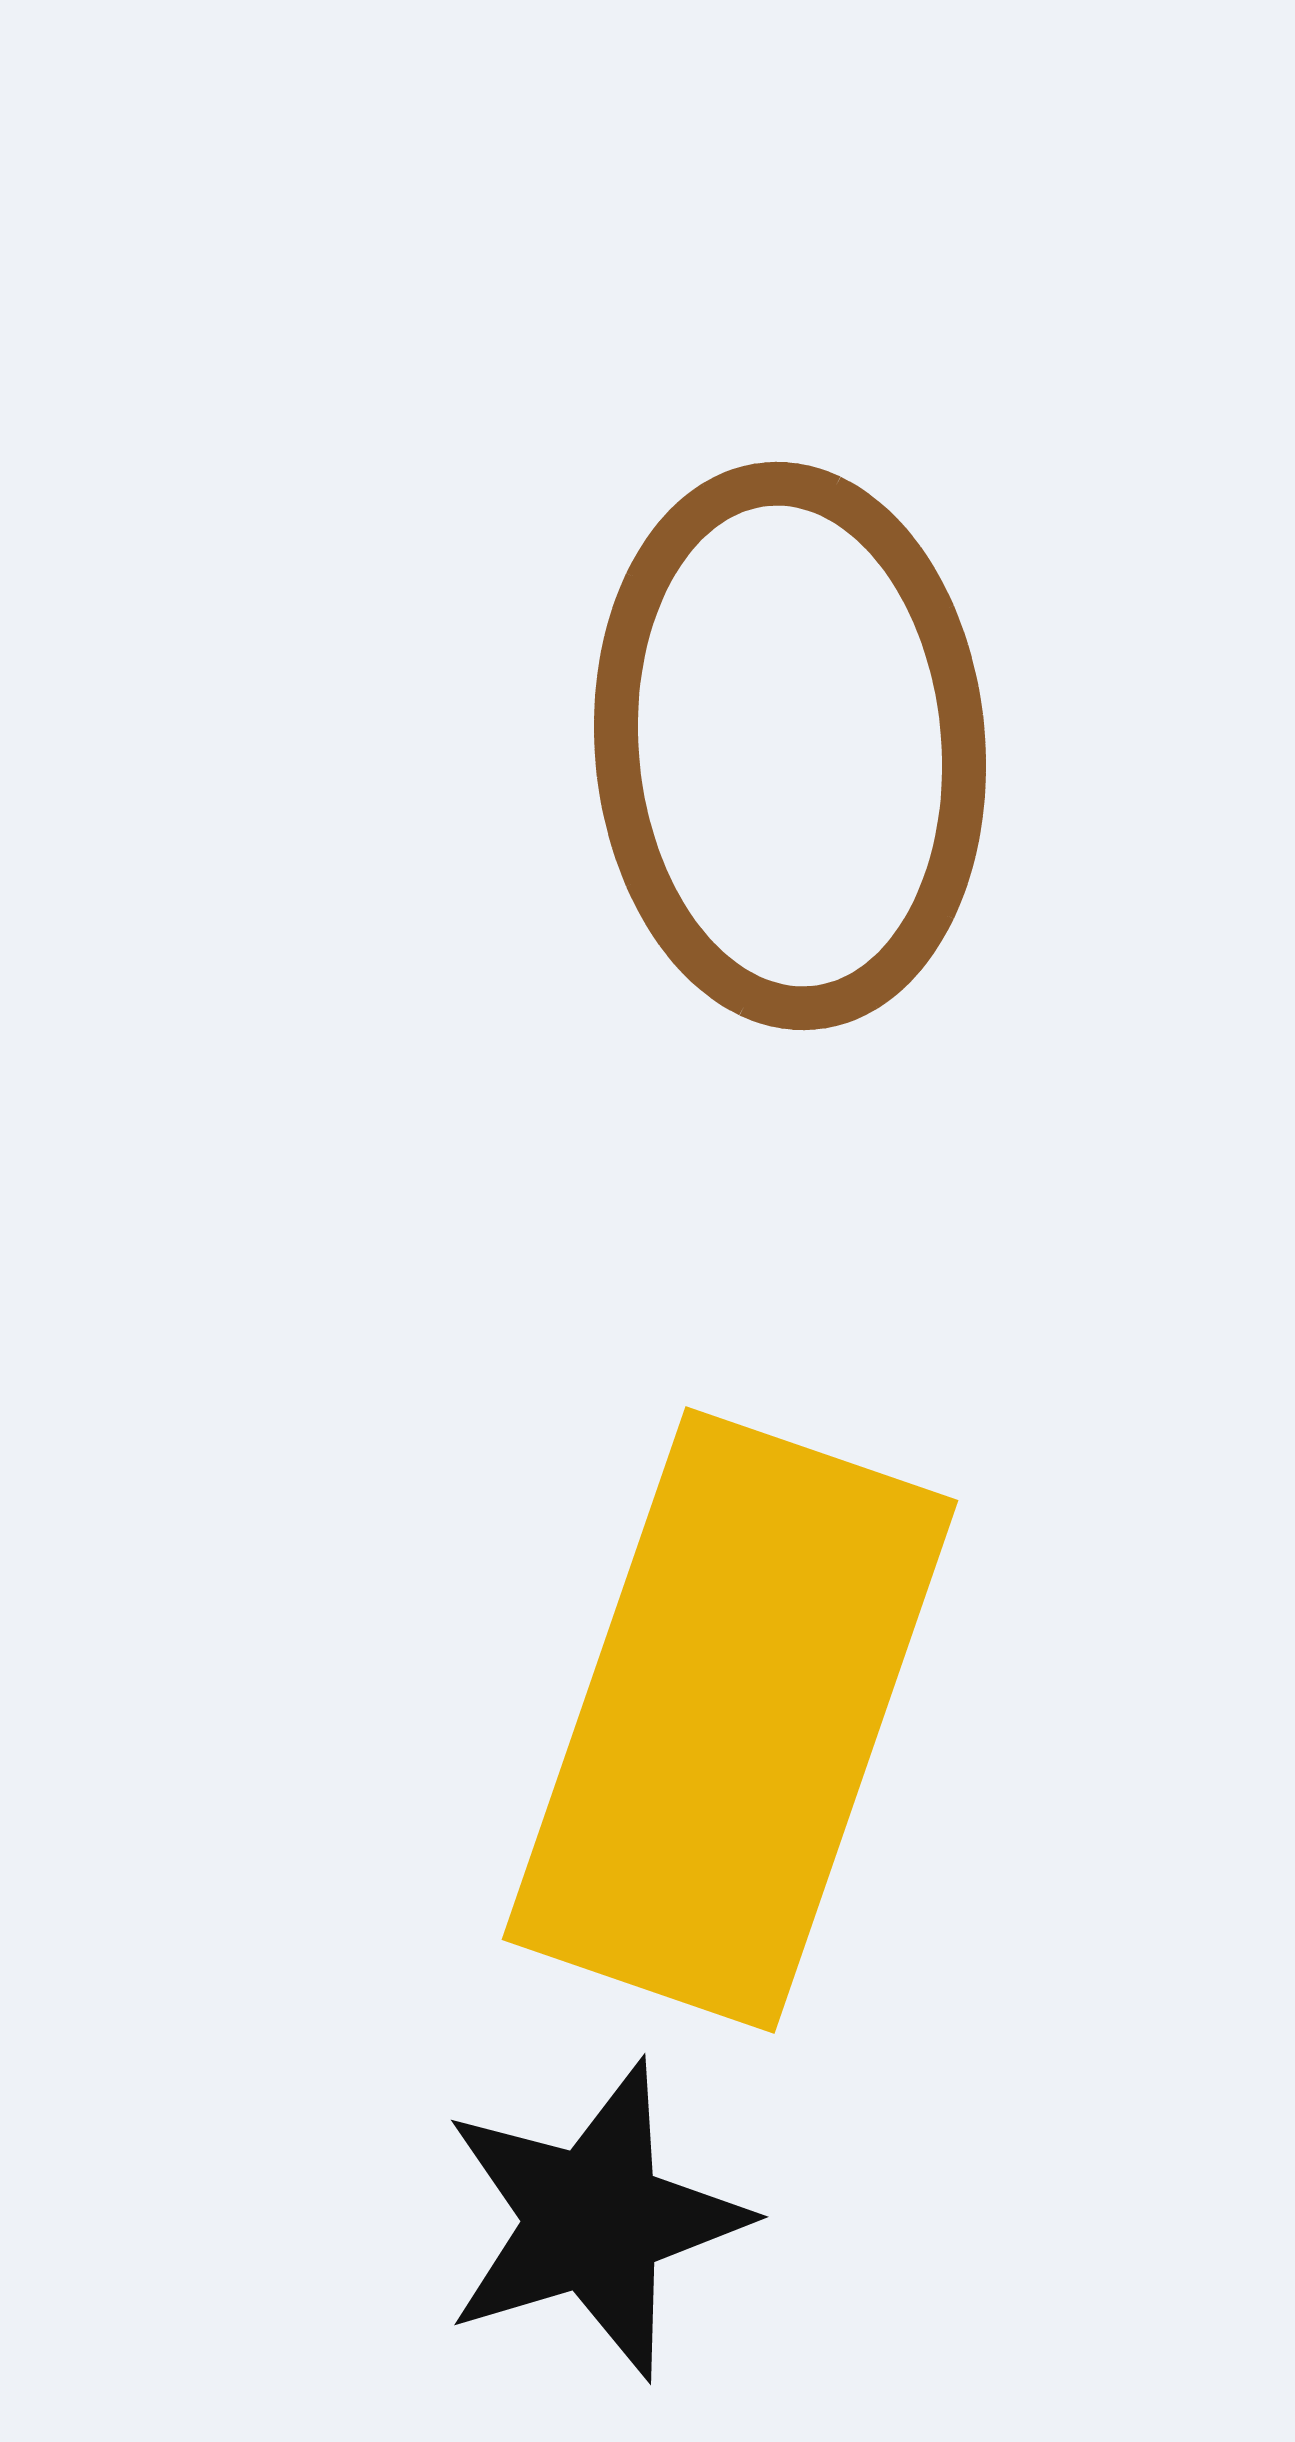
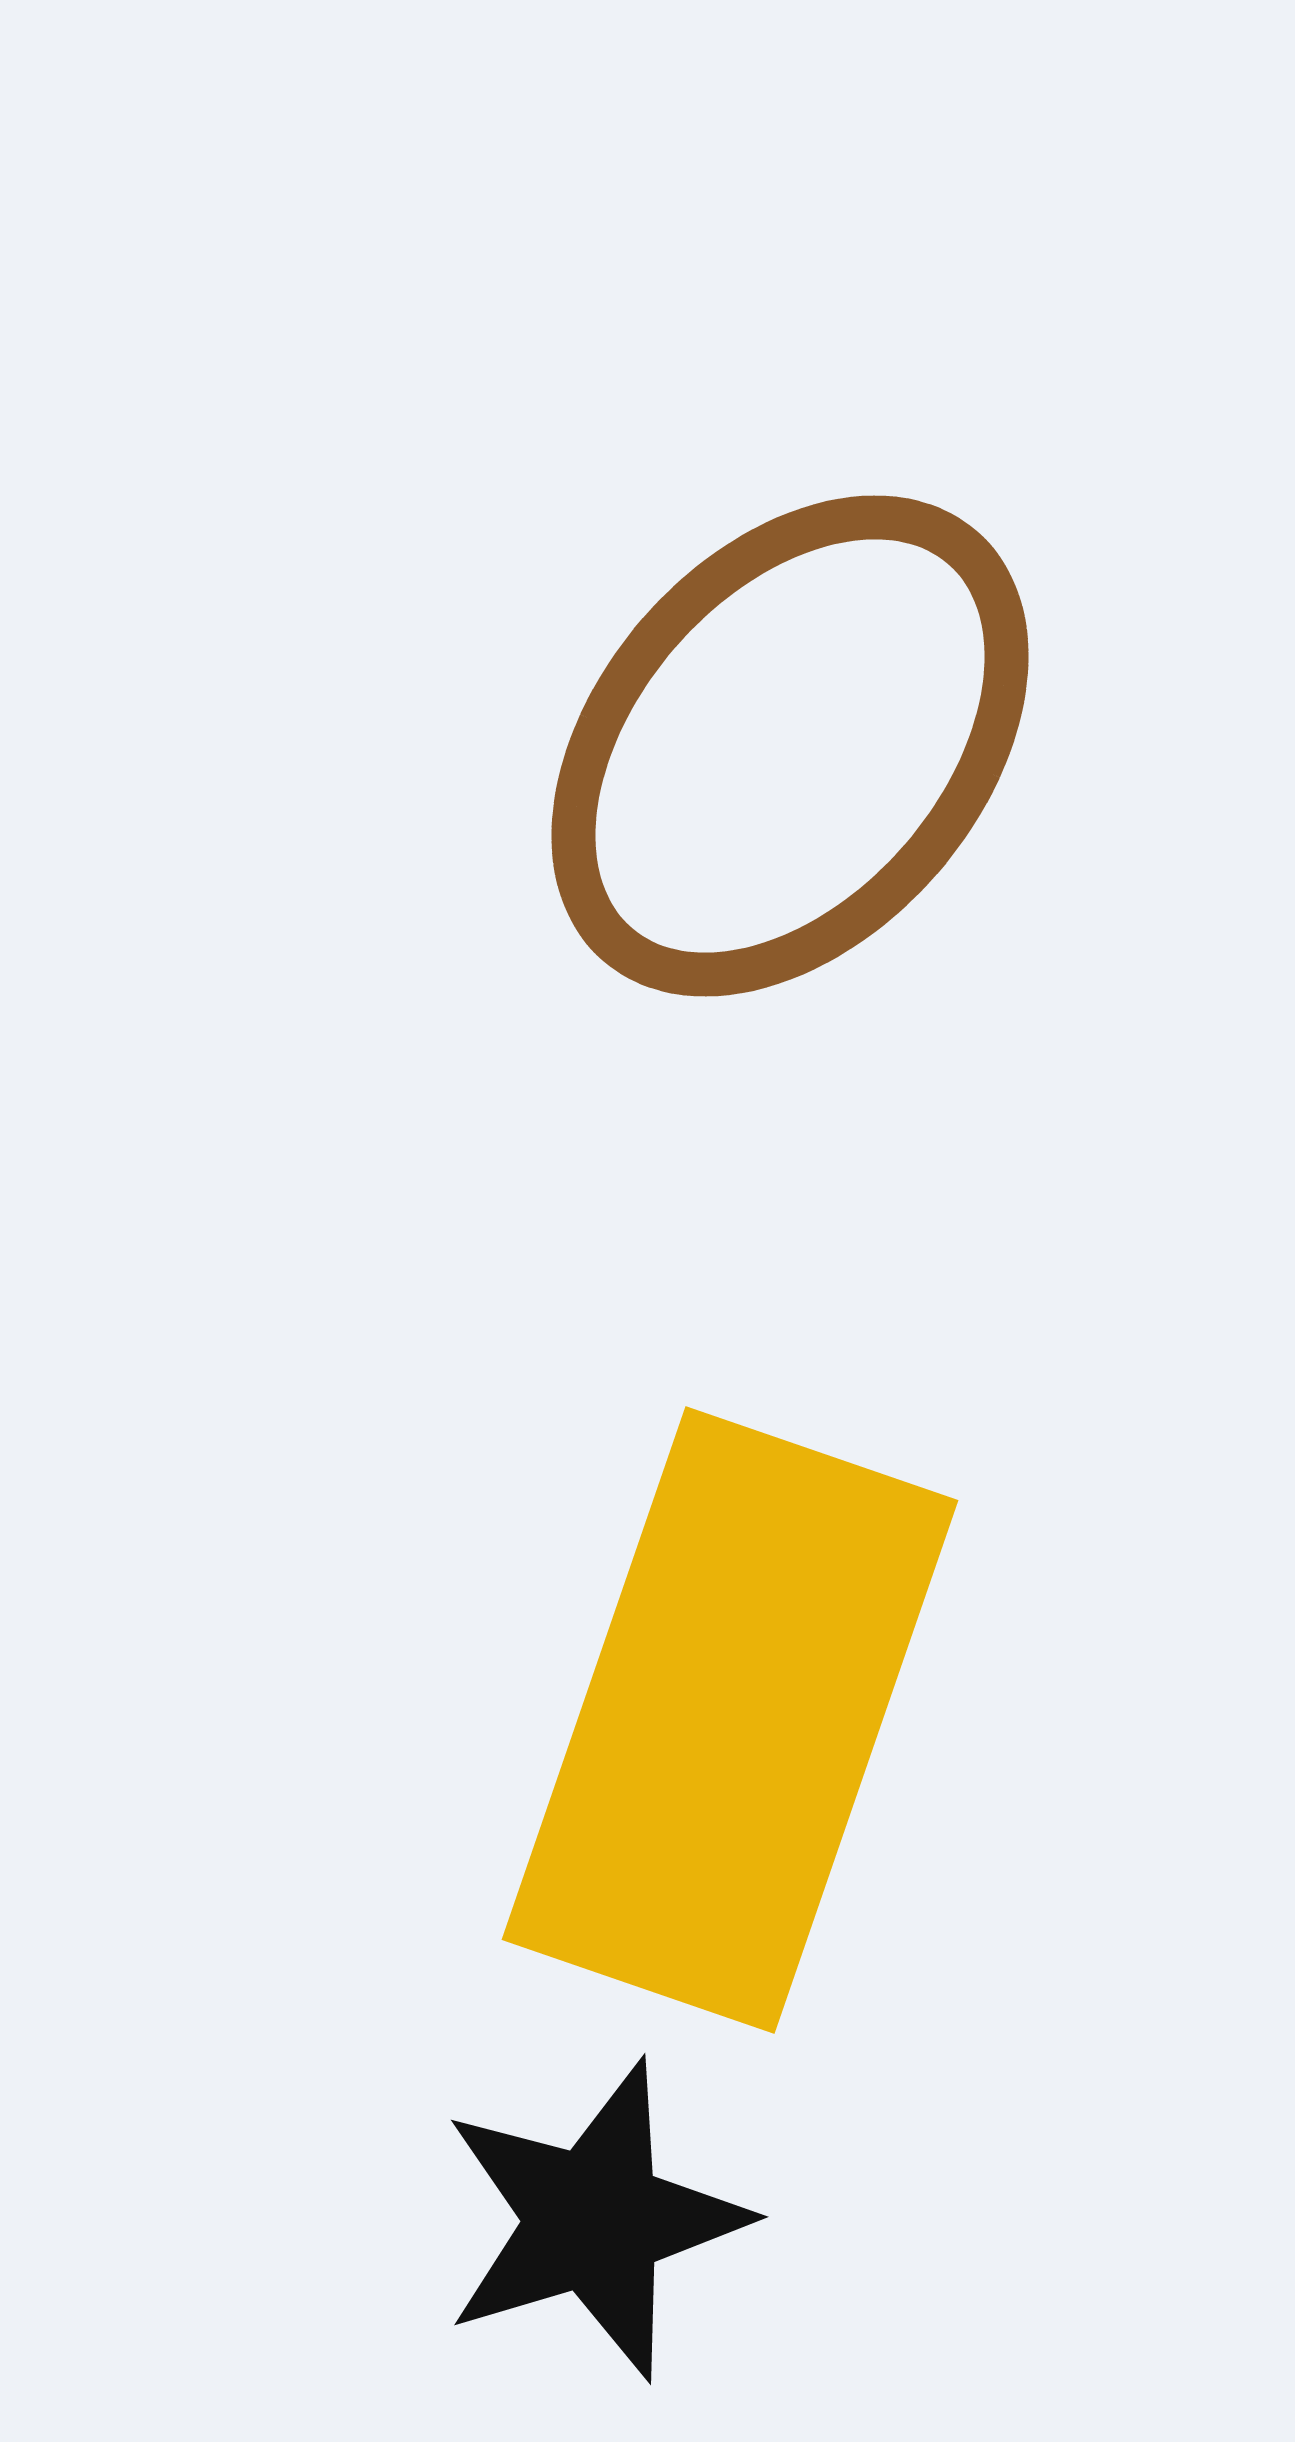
brown ellipse: rotated 46 degrees clockwise
